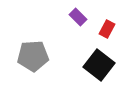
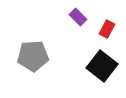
black square: moved 3 px right, 1 px down
